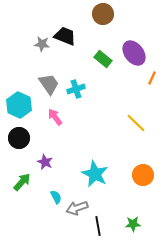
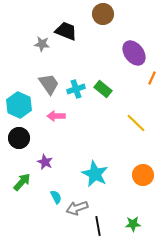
black trapezoid: moved 1 px right, 5 px up
green rectangle: moved 30 px down
pink arrow: moved 1 px right, 1 px up; rotated 54 degrees counterclockwise
